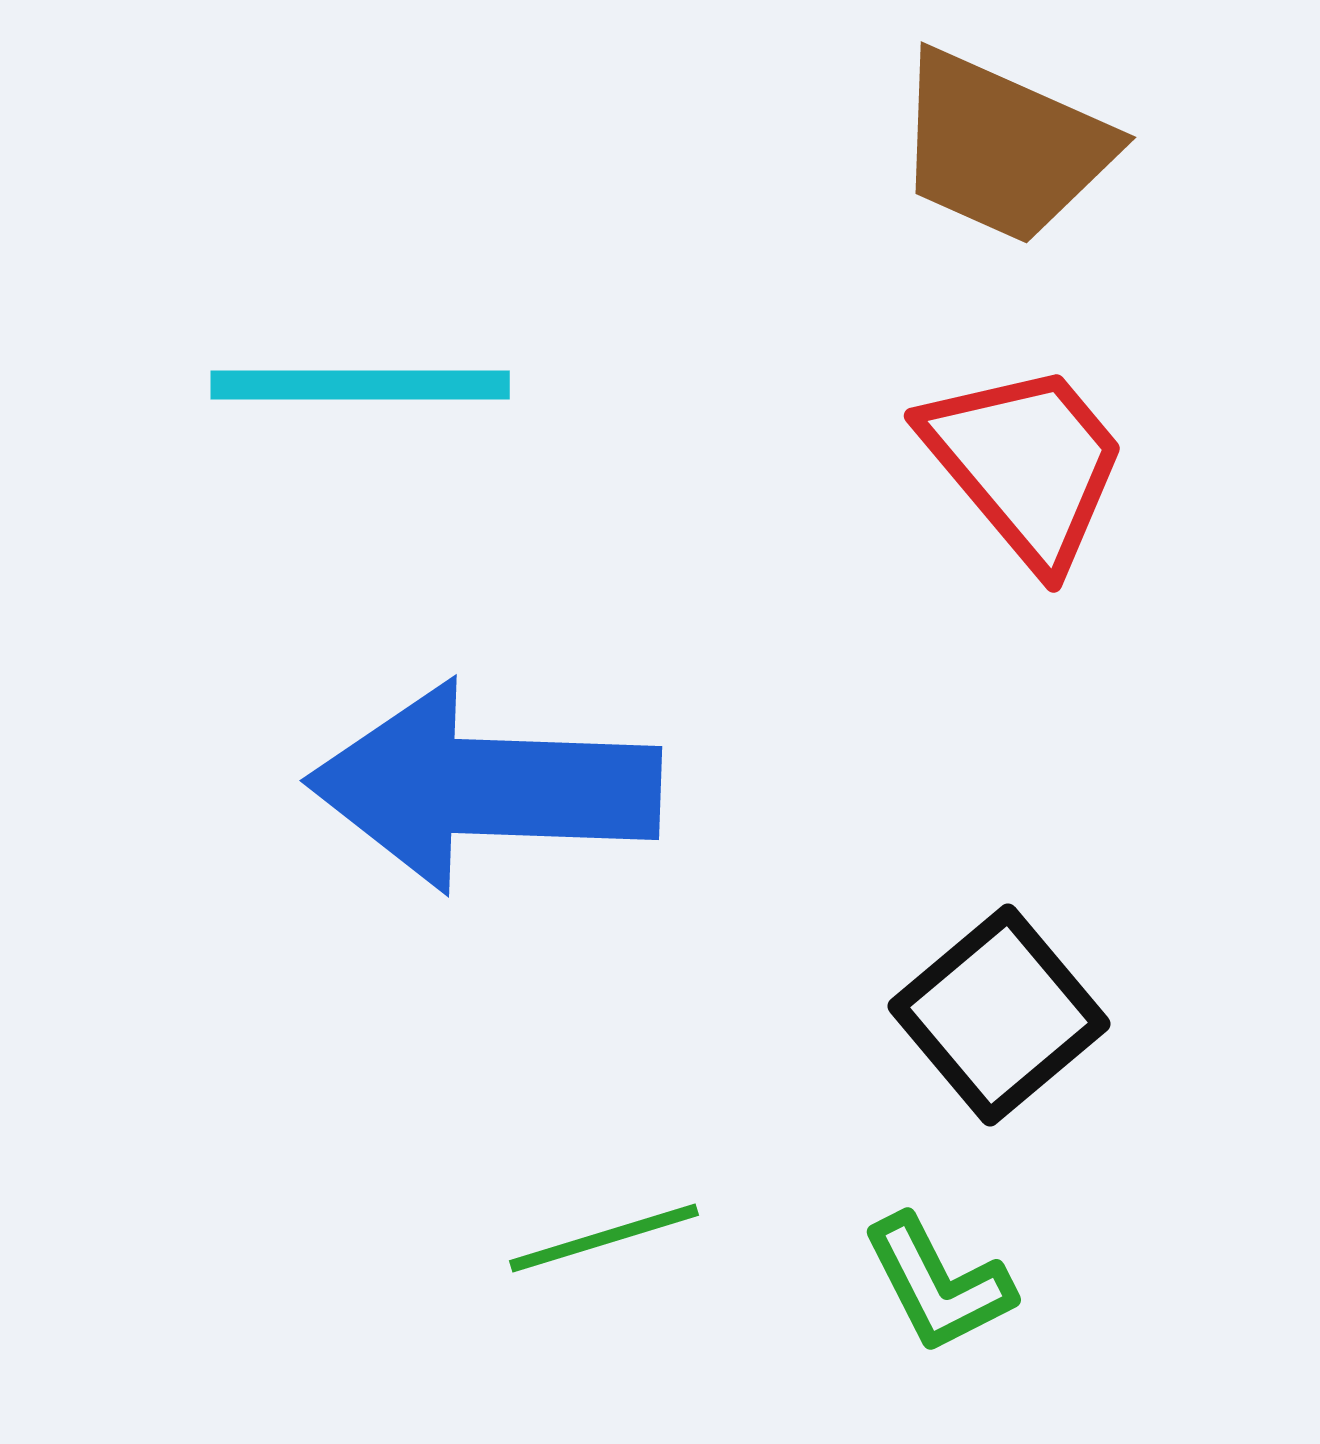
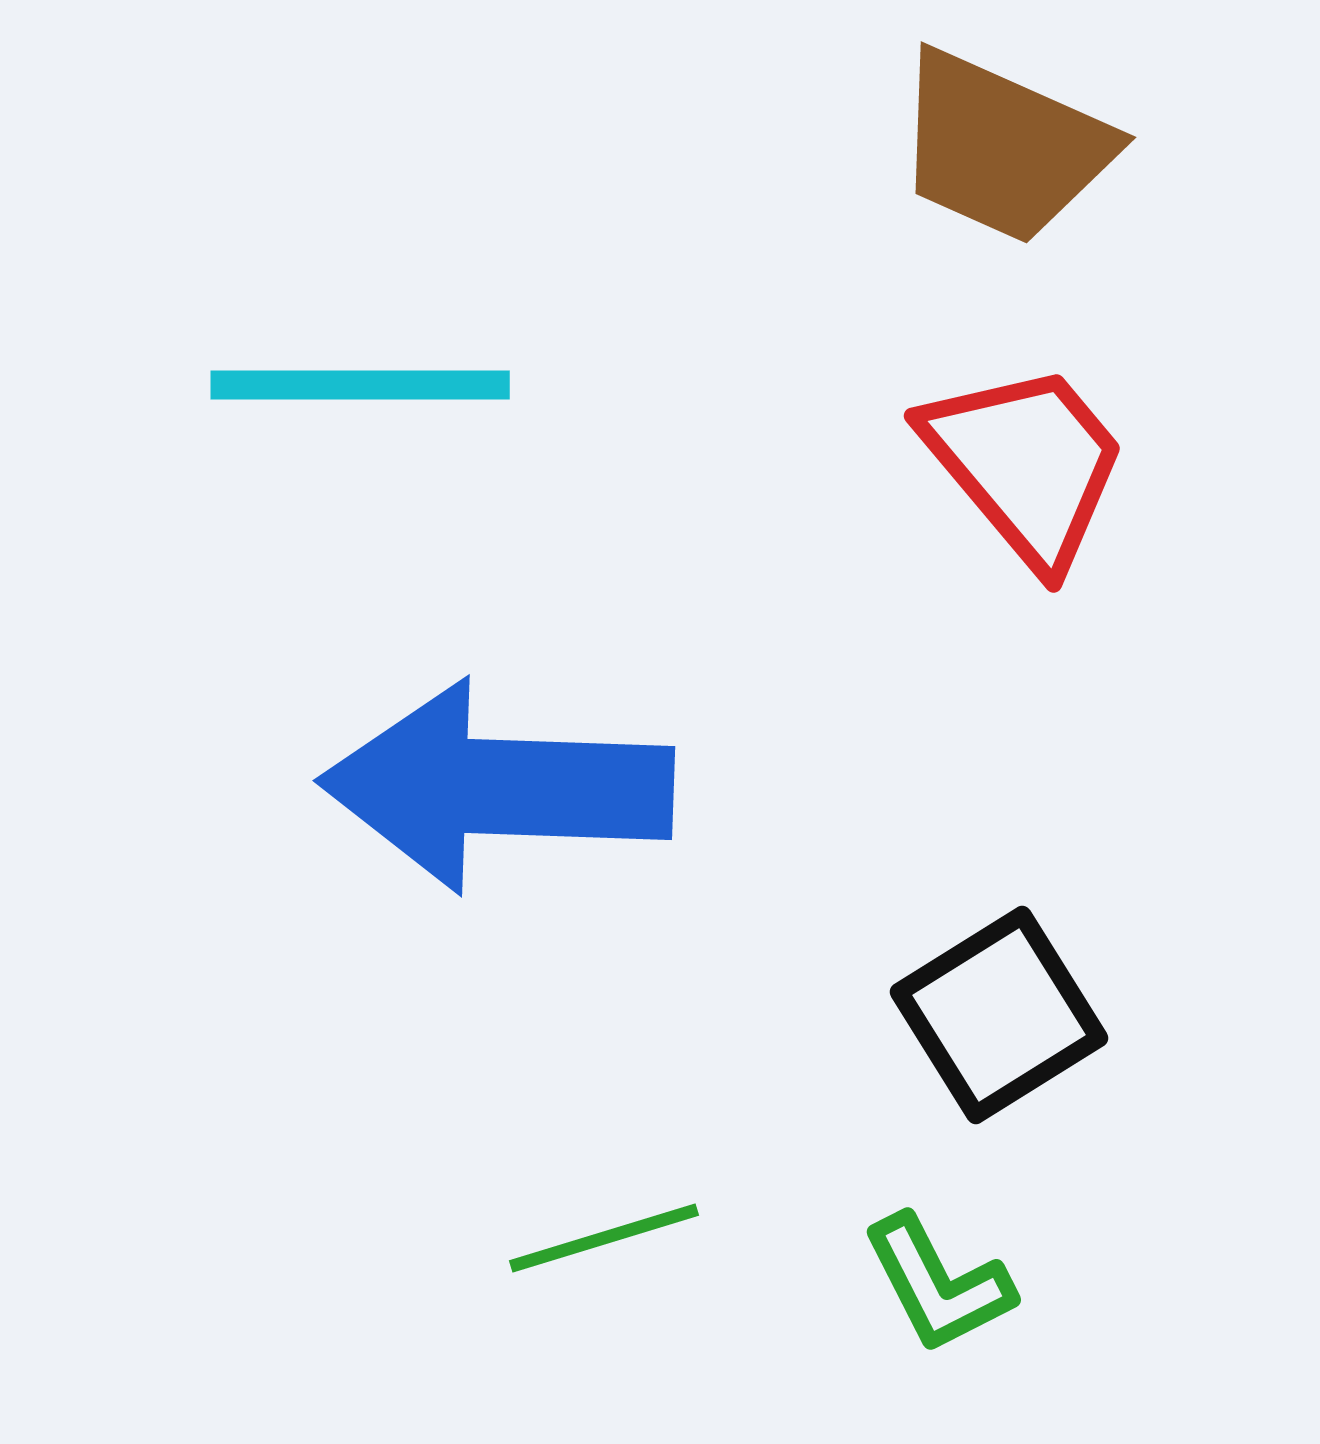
blue arrow: moved 13 px right
black square: rotated 8 degrees clockwise
